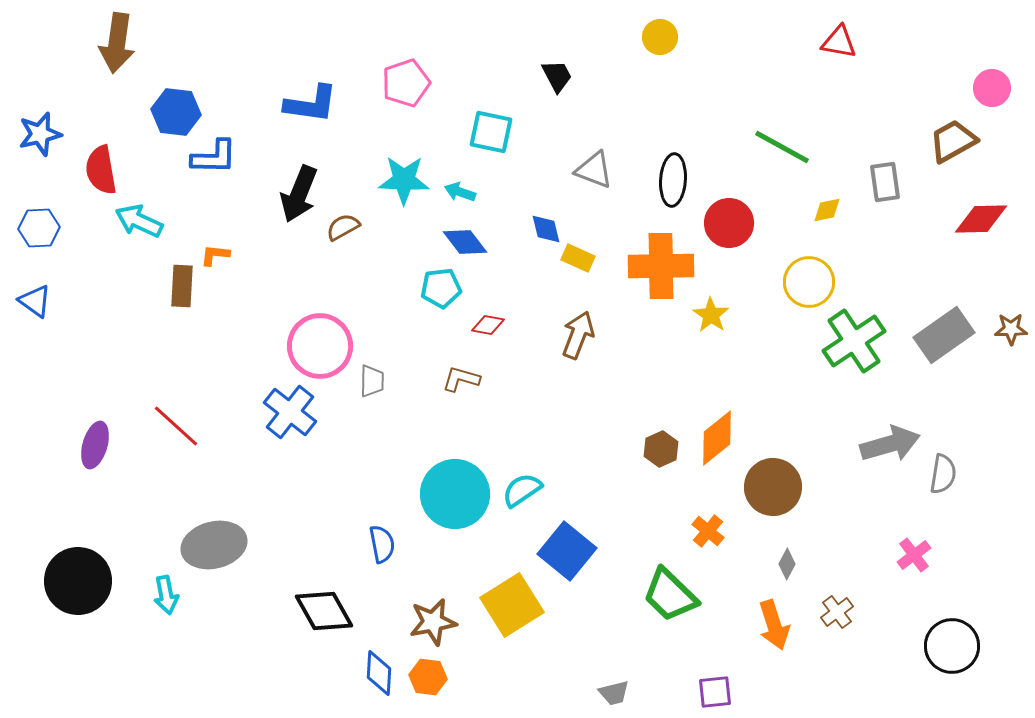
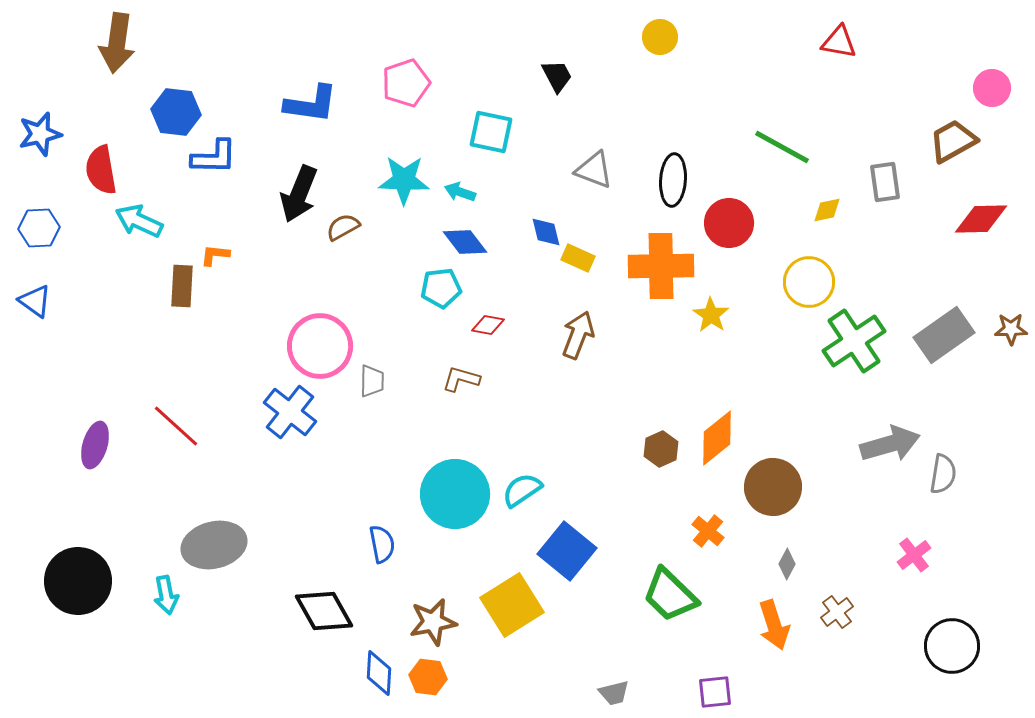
blue diamond at (546, 229): moved 3 px down
